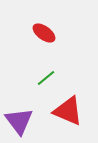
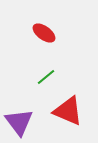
green line: moved 1 px up
purple triangle: moved 1 px down
